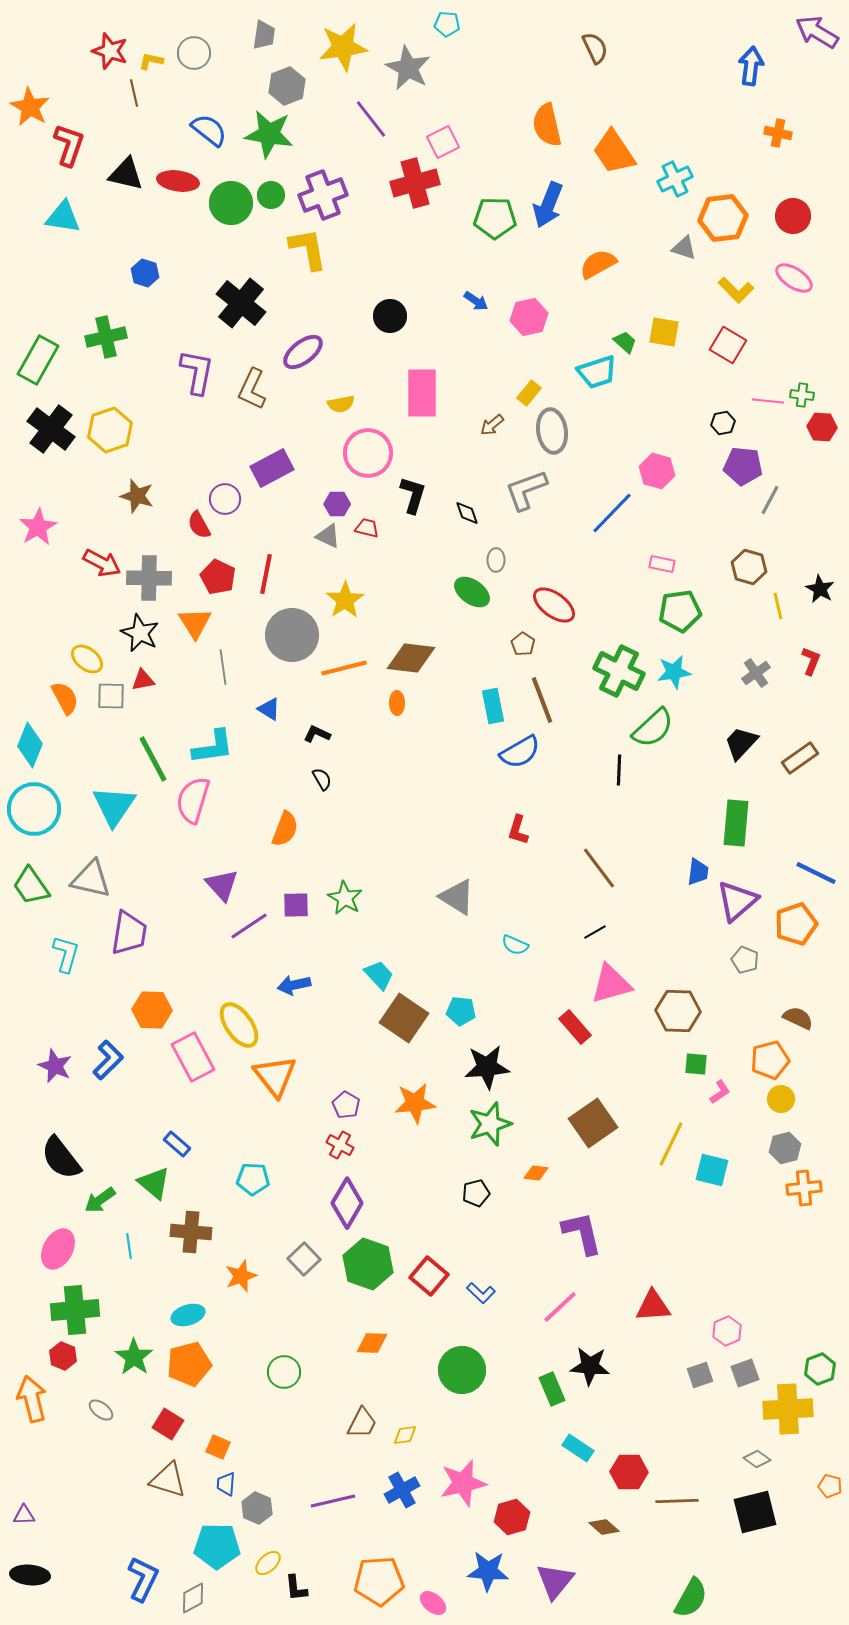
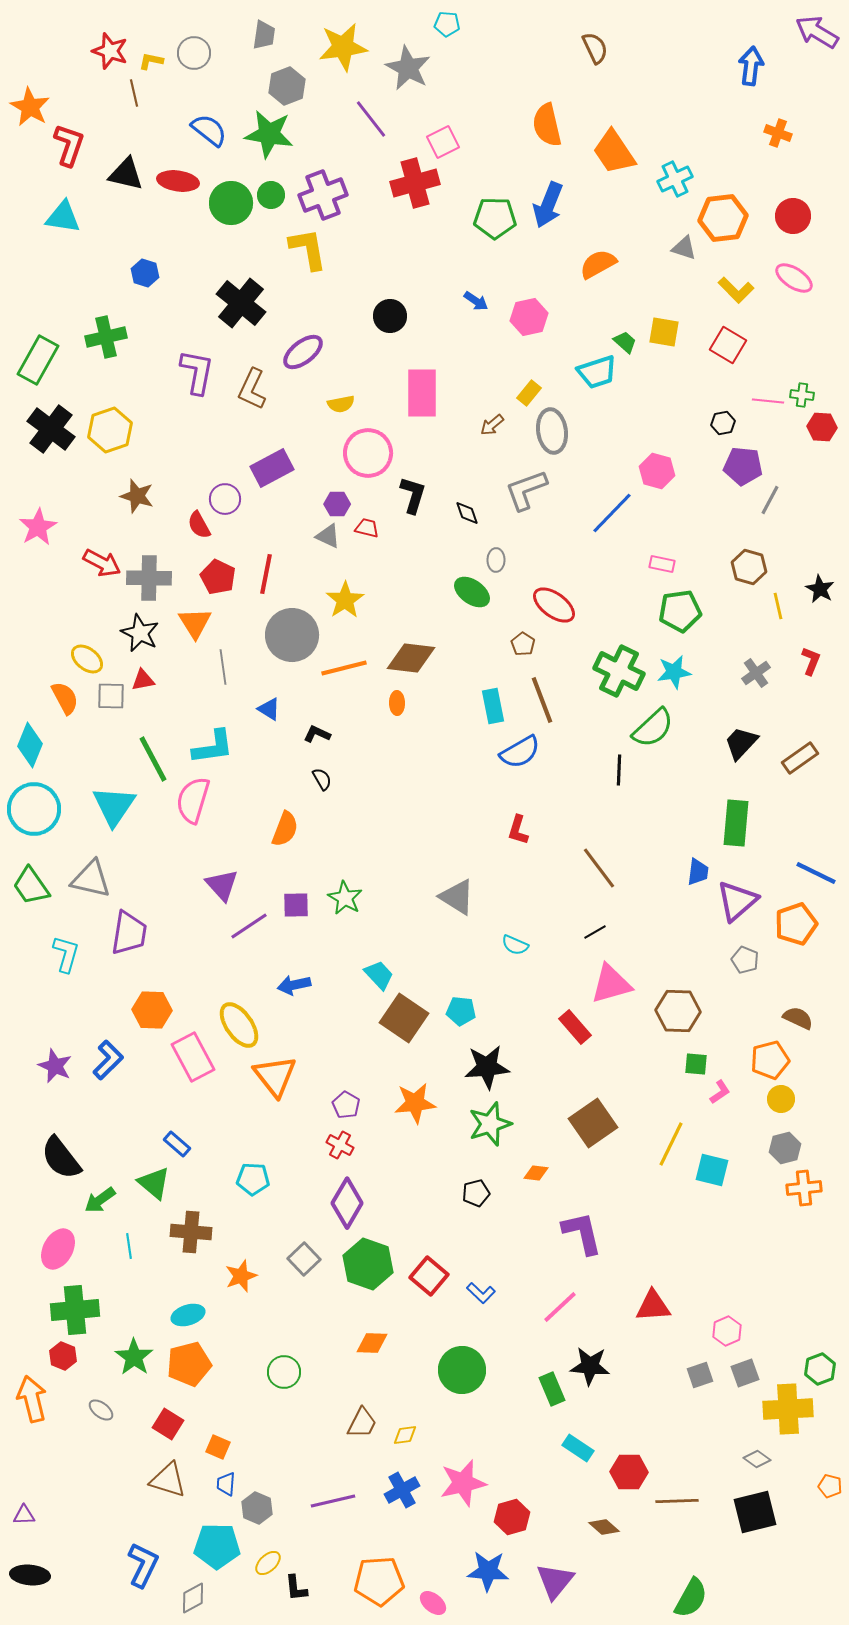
orange cross at (778, 133): rotated 8 degrees clockwise
blue L-shape at (143, 1579): moved 14 px up
